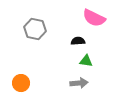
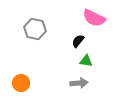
black semicircle: rotated 48 degrees counterclockwise
